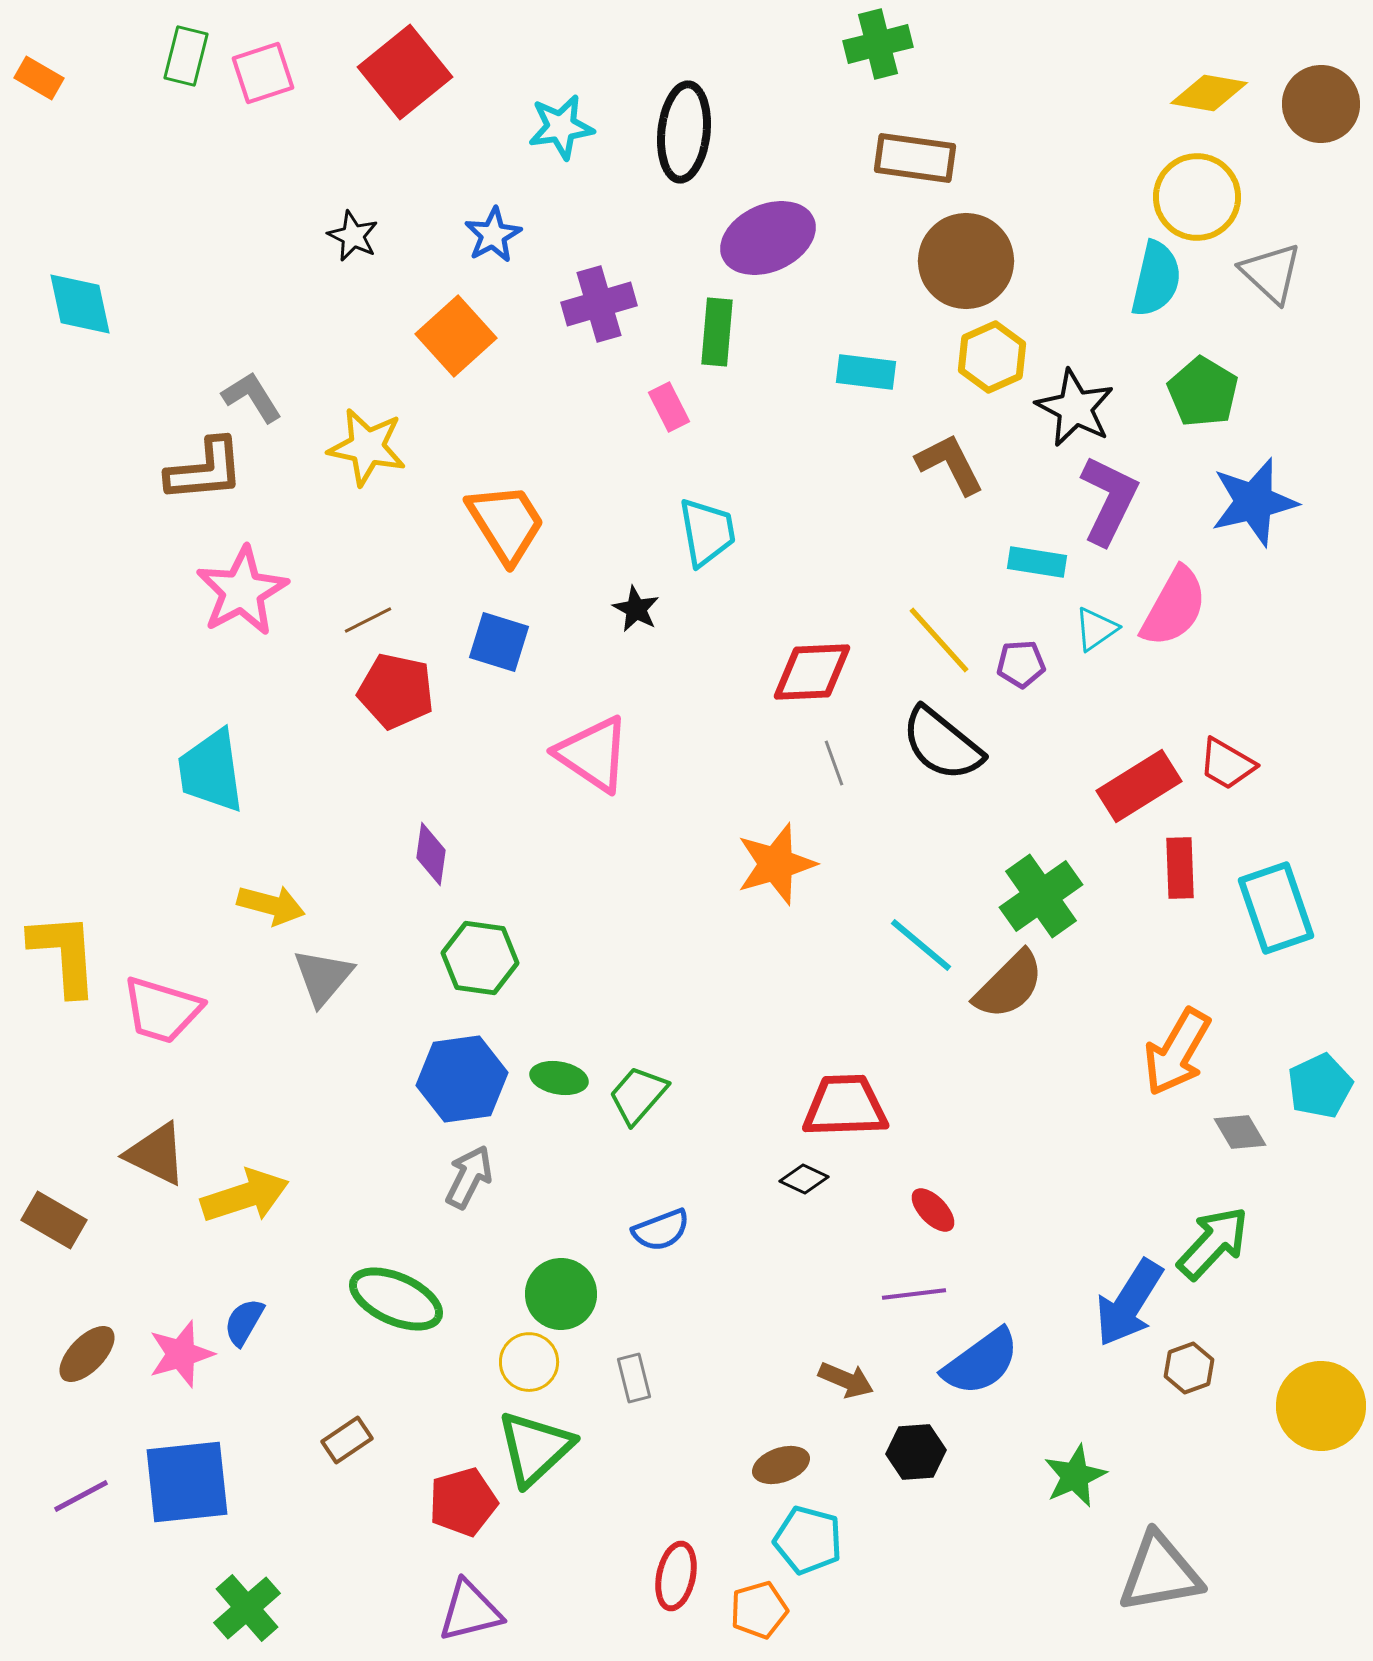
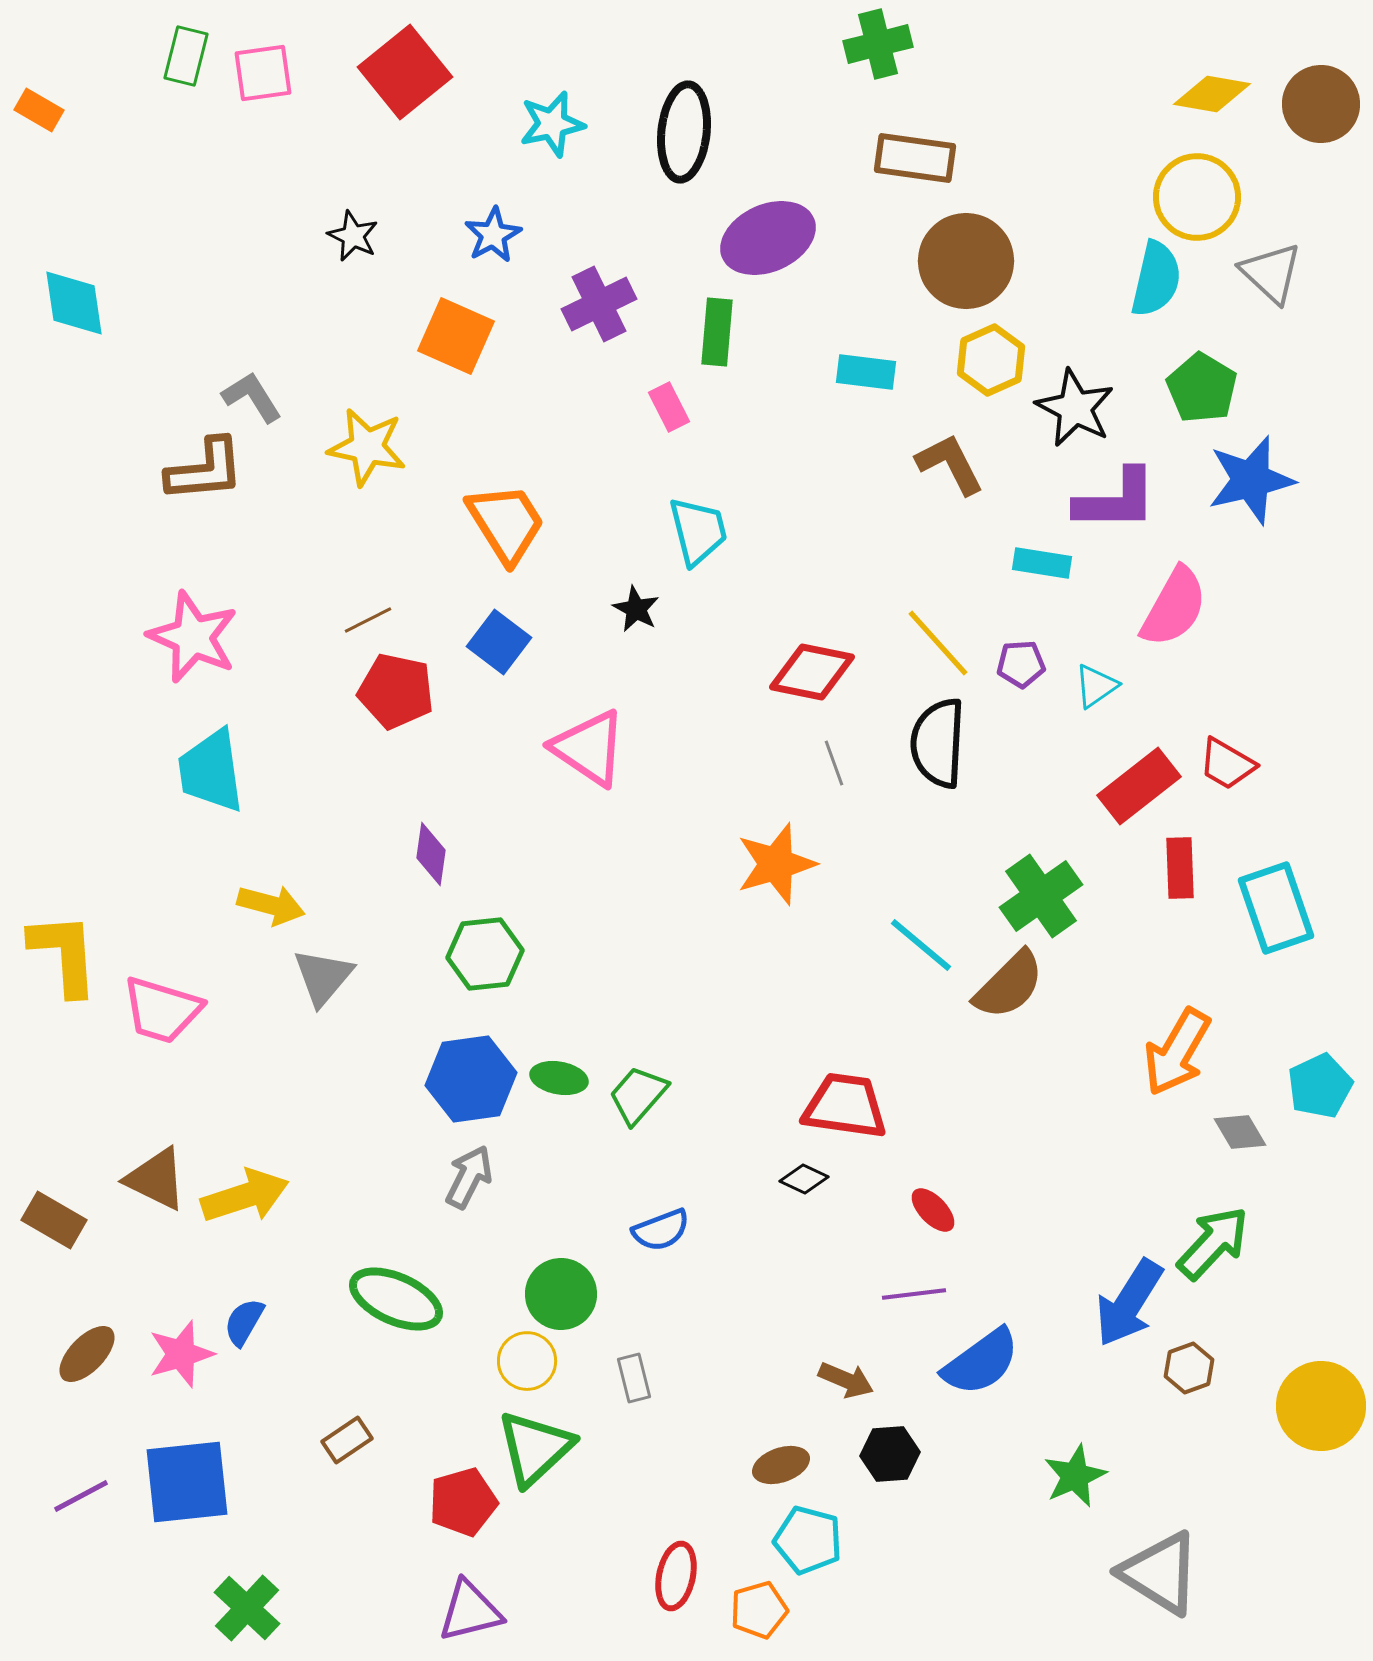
pink square at (263, 73): rotated 10 degrees clockwise
orange rectangle at (39, 78): moved 32 px down
yellow diamond at (1209, 93): moved 3 px right, 1 px down
cyan star at (561, 127): moved 9 px left, 3 px up; rotated 4 degrees counterclockwise
cyan diamond at (80, 304): moved 6 px left, 1 px up; rotated 4 degrees clockwise
purple cross at (599, 304): rotated 10 degrees counterclockwise
orange square at (456, 336): rotated 24 degrees counterclockwise
yellow hexagon at (992, 357): moved 1 px left, 3 px down
green pentagon at (1203, 392): moved 1 px left, 4 px up
purple L-shape at (1109, 500): moved 7 px right; rotated 64 degrees clockwise
blue star at (1254, 502): moved 3 px left, 22 px up
cyan trapezoid at (707, 532): moved 9 px left, 1 px up; rotated 4 degrees counterclockwise
cyan rectangle at (1037, 562): moved 5 px right, 1 px down
pink star at (242, 591): moved 49 px left, 46 px down; rotated 20 degrees counterclockwise
cyan triangle at (1096, 629): moved 57 px down
yellow line at (939, 640): moved 1 px left, 3 px down
blue square at (499, 642): rotated 20 degrees clockwise
red diamond at (812, 672): rotated 14 degrees clockwise
black semicircle at (942, 744): moved 4 px left, 1 px up; rotated 54 degrees clockwise
pink triangle at (593, 754): moved 4 px left, 6 px up
red rectangle at (1139, 786): rotated 6 degrees counterclockwise
green hexagon at (480, 958): moved 5 px right, 4 px up; rotated 14 degrees counterclockwise
blue hexagon at (462, 1079): moved 9 px right
red trapezoid at (845, 1106): rotated 10 degrees clockwise
brown triangle at (156, 1154): moved 25 px down
yellow circle at (529, 1362): moved 2 px left, 1 px up
black hexagon at (916, 1452): moved 26 px left, 2 px down
gray triangle at (1160, 1573): rotated 42 degrees clockwise
green cross at (247, 1608): rotated 6 degrees counterclockwise
